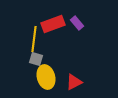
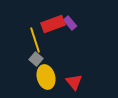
purple rectangle: moved 7 px left
yellow line: moved 1 px right, 1 px down; rotated 25 degrees counterclockwise
gray square: rotated 24 degrees clockwise
red triangle: rotated 42 degrees counterclockwise
